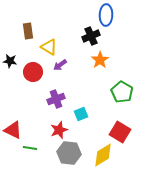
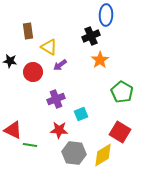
red star: rotated 24 degrees clockwise
green line: moved 3 px up
gray hexagon: moved 5 px right
